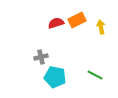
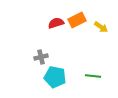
yellow arrow: rotated 136 degrees clockwise
green line: moved 2 px left, 1 px down; rotated 21 degrees counterclockwise
